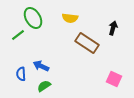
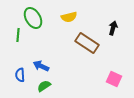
yellow semicircle: moved 1 px left, 1 px up; rotated 21 degrees counterclockwise
green line: rotated 48 degrees counterclockwise
blue semicircle: moved 1 px left, 1 px down
